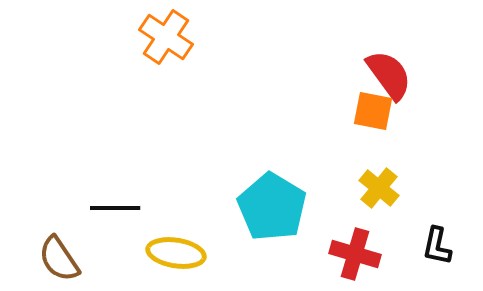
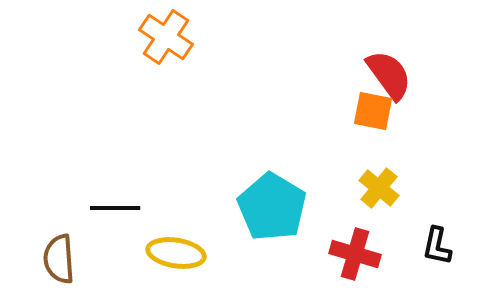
brown semicircle: rotated 30 degrees clockwise
